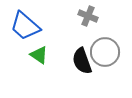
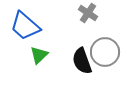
gray cross: moved 3 px up; rotated 12 degrees clockwise
green triangle: rotated 42 degrees clockwise
